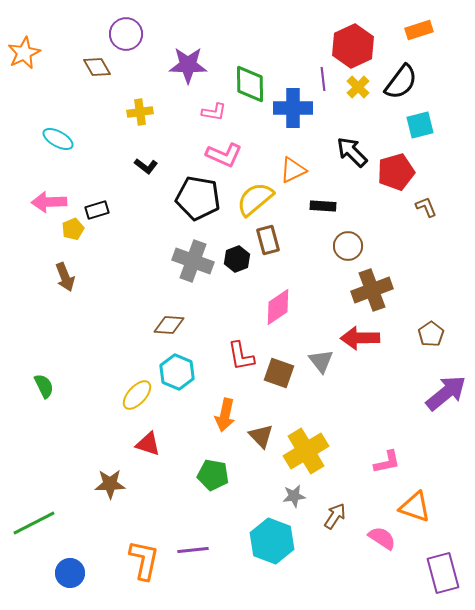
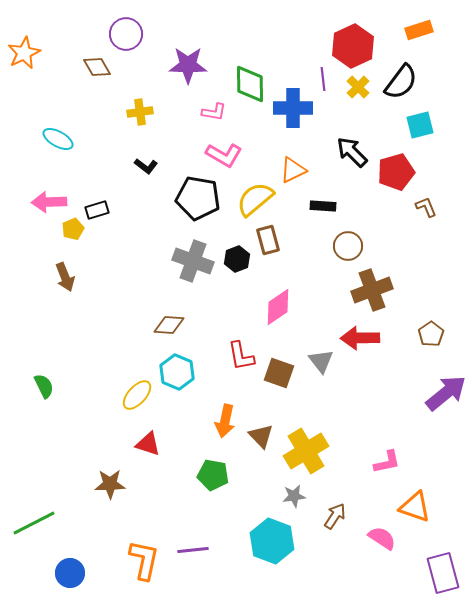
pink L-shape at (224, 155): rotated 6 degrees clockwise
orange arrow at (225, 415): moved 6 px down
